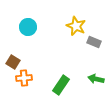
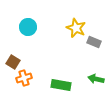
yellow star: moved 2 px down
orange cross: rotated 14 degrees counterclockwise
green rectangle: rotated 66 degrees clockwise
